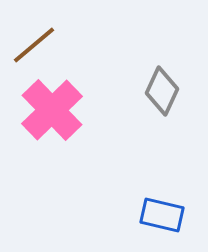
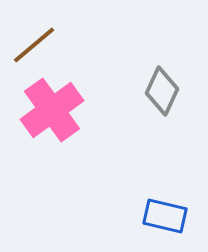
pink cross: rotated 8 degrees clockwise
blue rectangle: moved 3 px right, 1 px down
